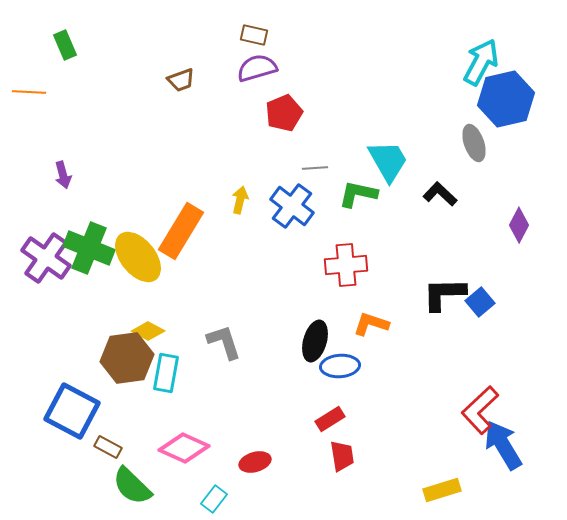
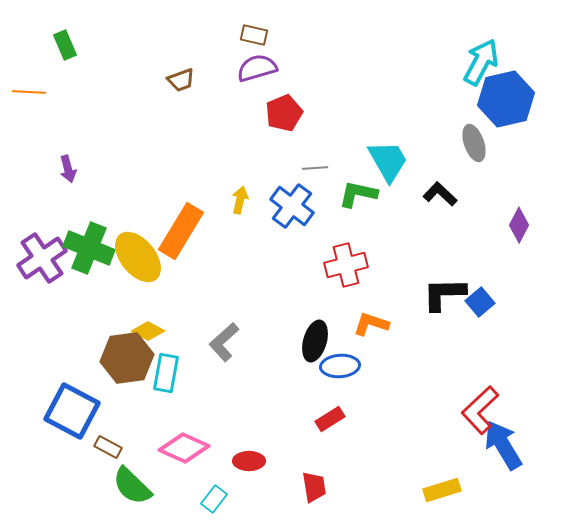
purple arrow at (63, 175): moved 5 px right, 6 px up
purple cross at (46, 258): moved 4 px left; rotated 21 degrees clockwise
red cross at (346, 265): rotated 9 degrees counterclockwise
gray L-shape at (224, 342): rotated 114 degrees counterclockwise
red trapezoid at (342, 456): moved 28 px left, 31 px down
red ellipse at (255, 462): moved 6 px left, 1 px up; rotated 16 degrees clockwise
